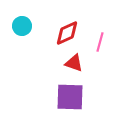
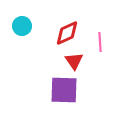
pink line: rotated 18 degrees counterclockwise
red triangle: moved 2 px up; rotated 36 degrees clockwise
purple square: moved 6 px left, 7 px up
